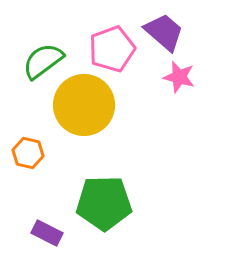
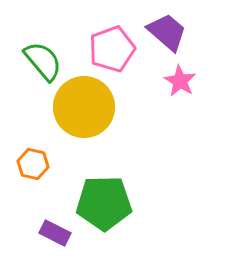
purple trapezoid: moved 3 px right
green semicircle: rotated 87 degrees clockwise
pink star: moved 1 px right, 4 px down; rotated 16 degrees clockwise
yellow circle: moved 2 px down
orange hexagon: moved 5 px right, 11 px down
purple rectangle: moved 8 px right
